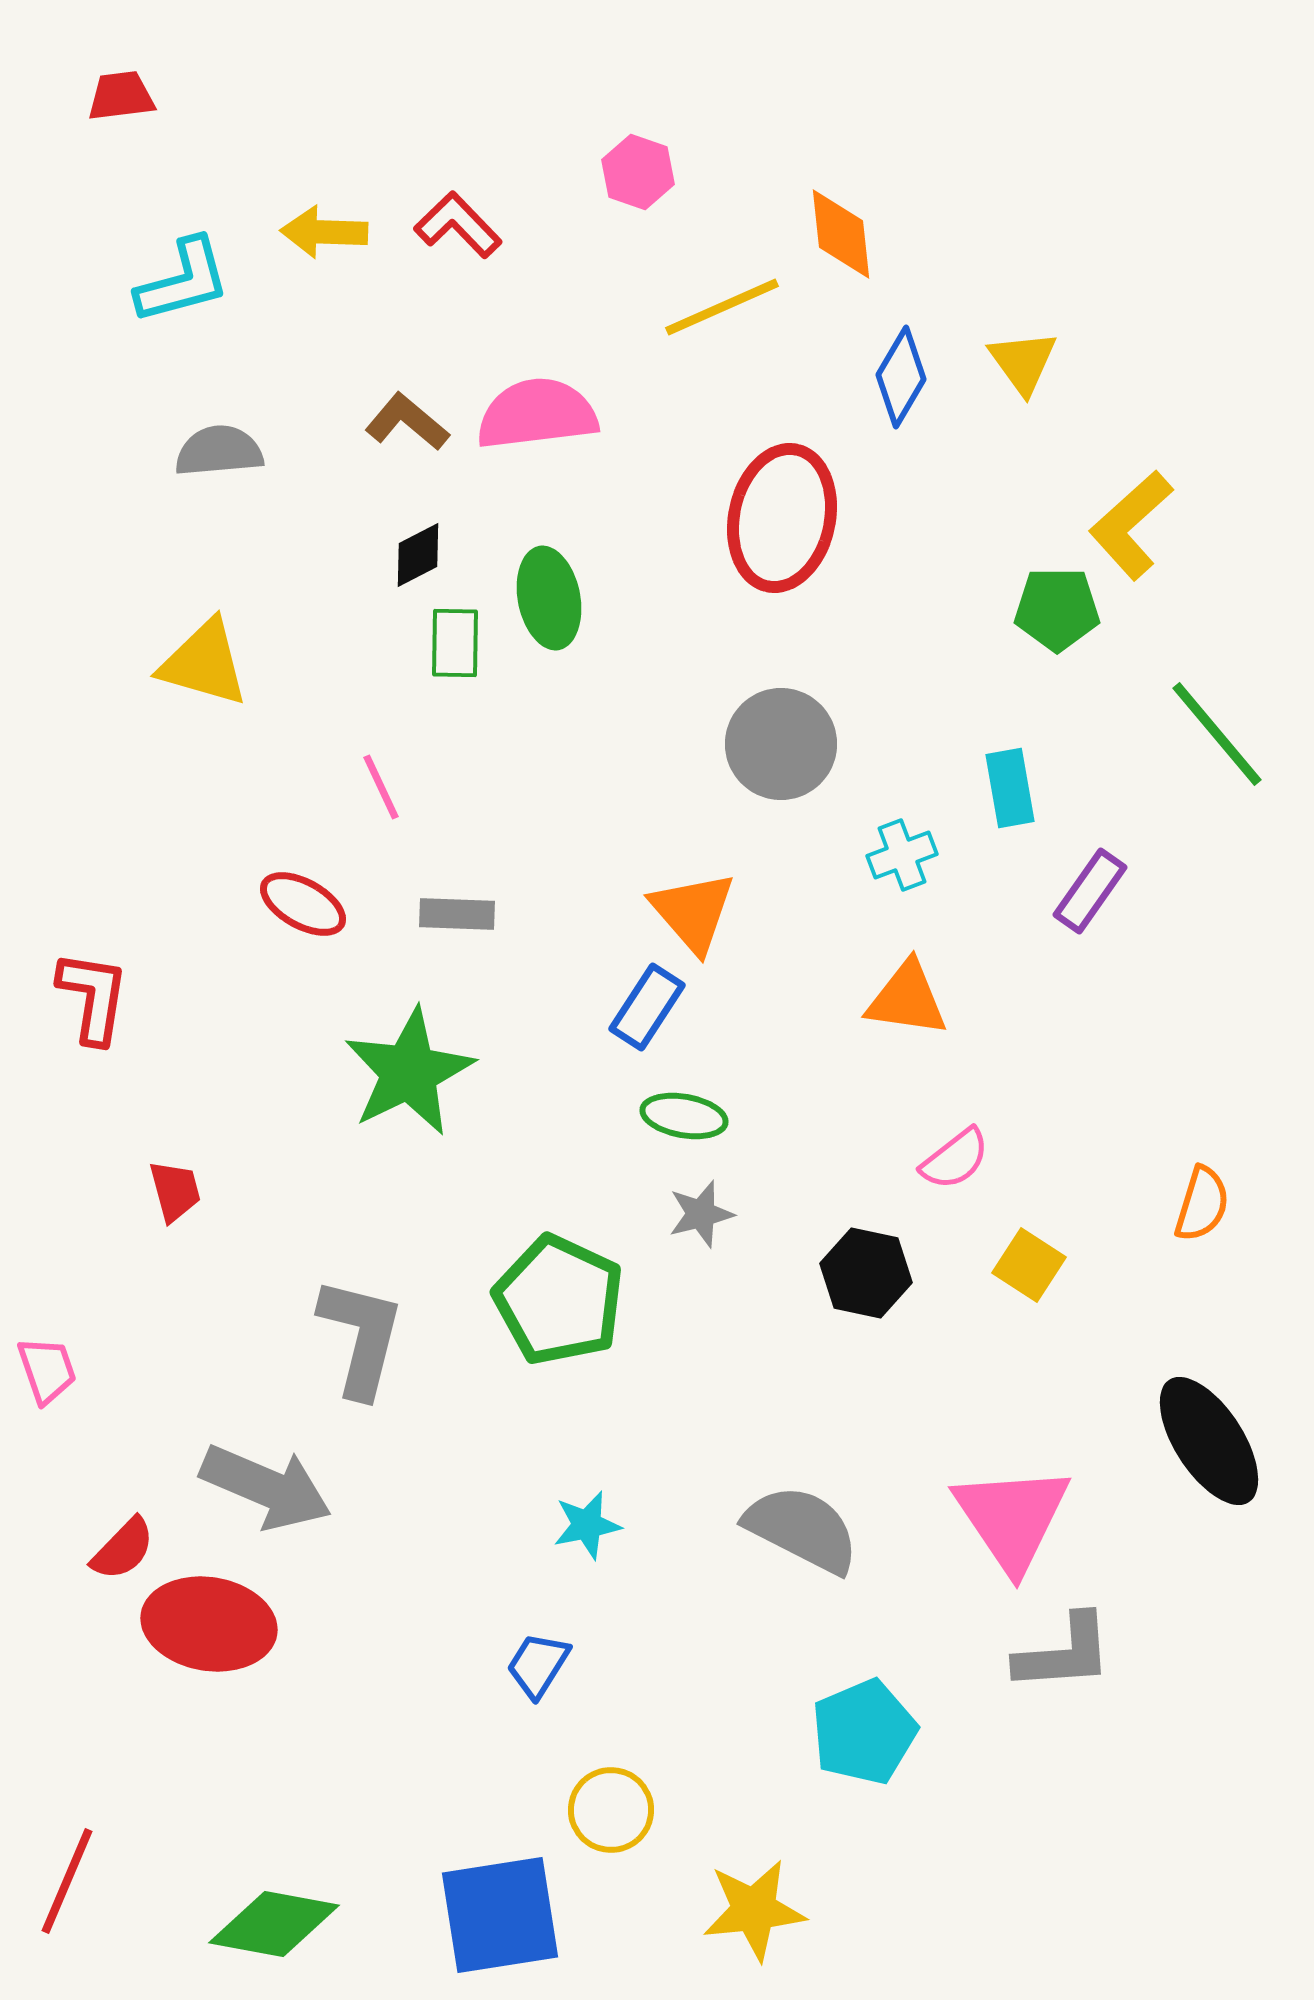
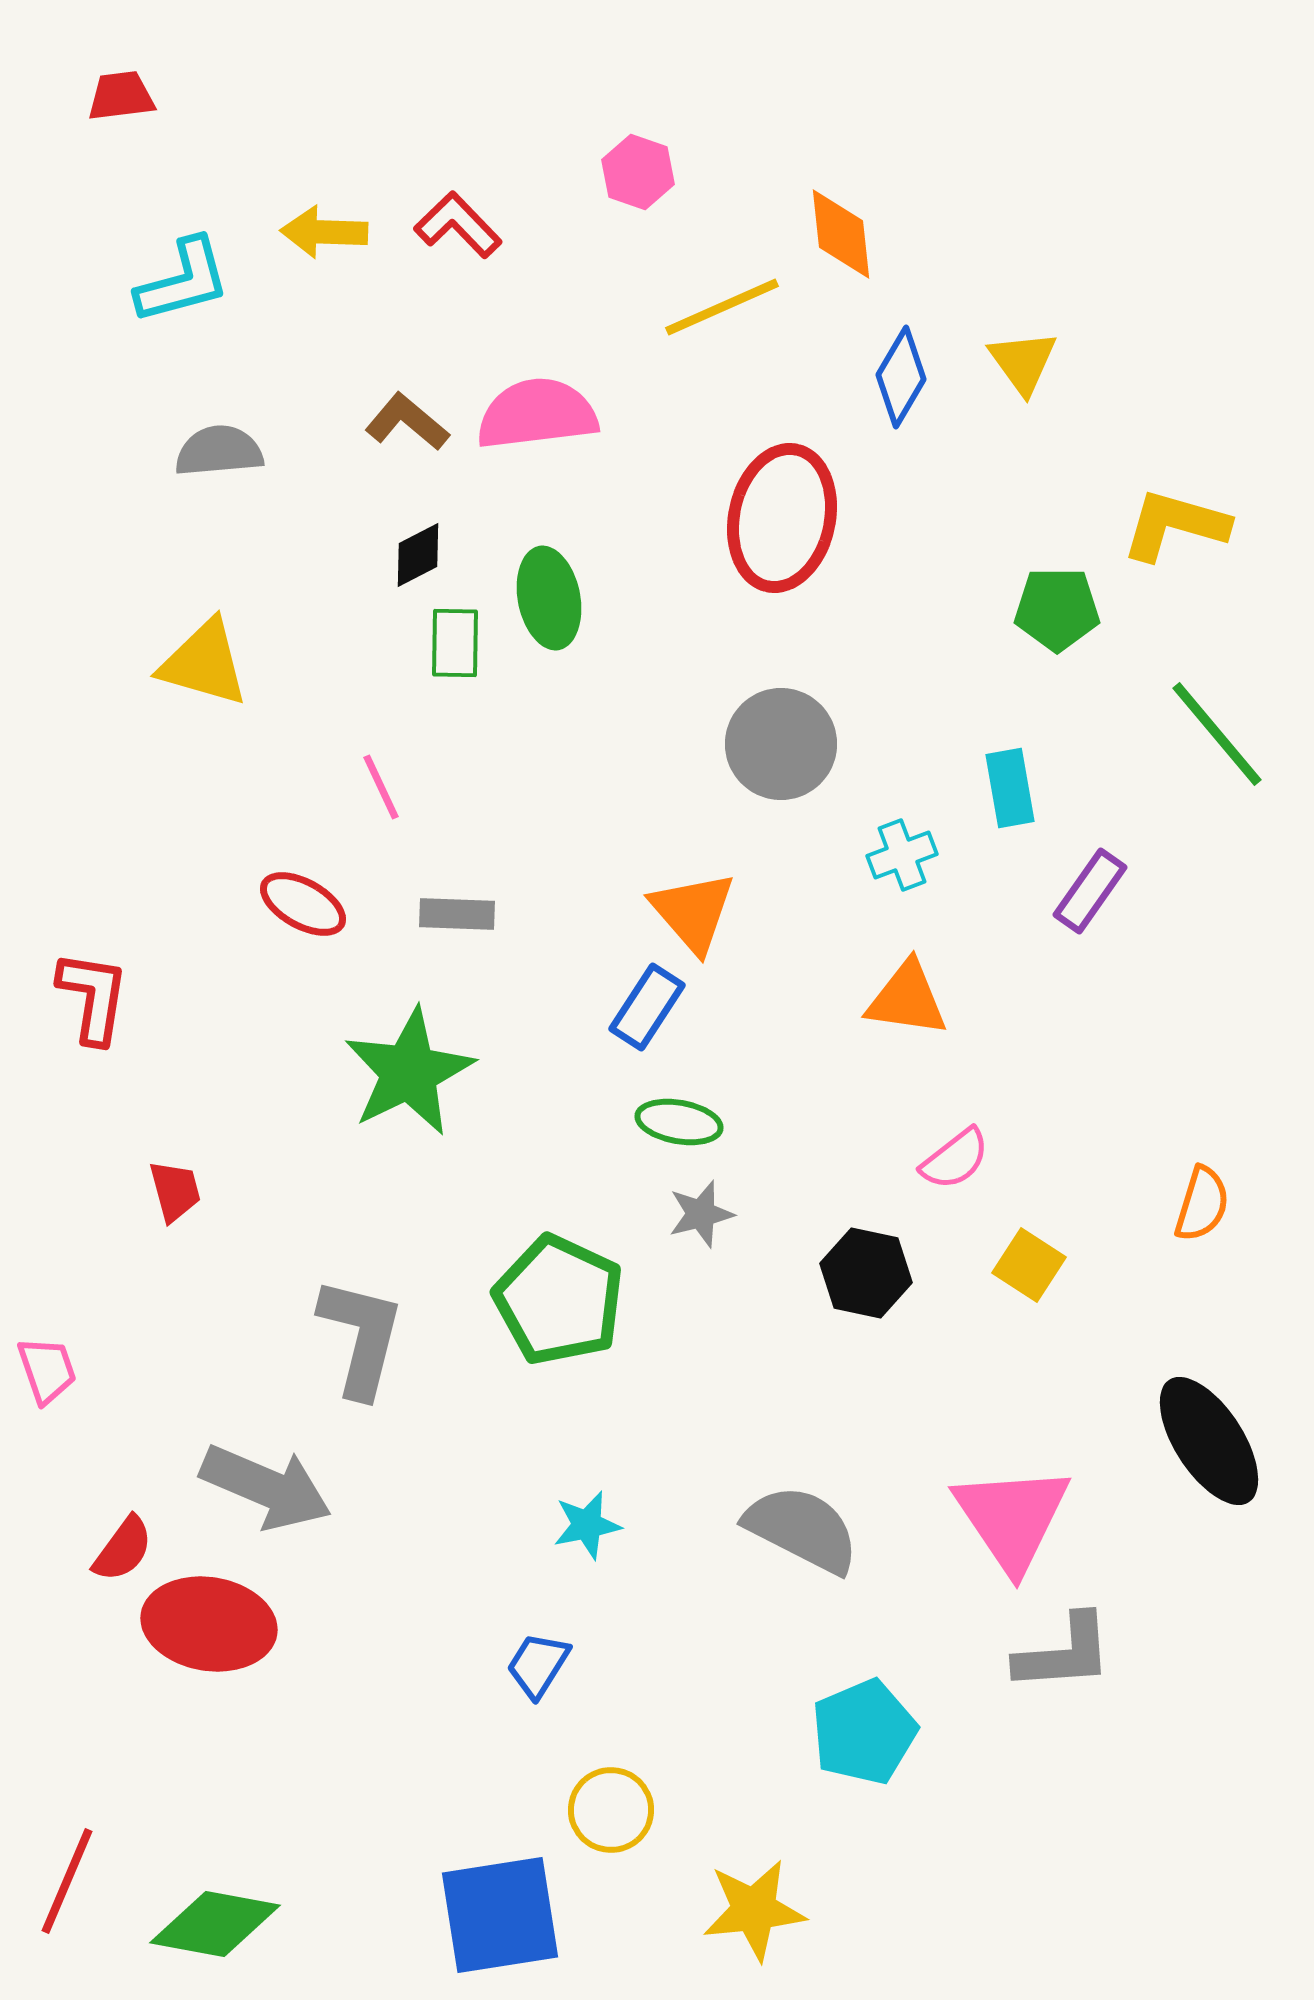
yellow L-shape at (1131, 525): moved 44 px right; rotated 58 degrees clockwise
green ellipse at (684, 1116): moved 5 px left, 6 px down
red semicircle at (123, 1549): rotated 8 degrees counterclockwise
green diamond at (274, 1924): moved 59 px left
